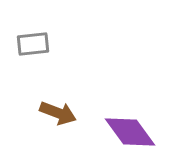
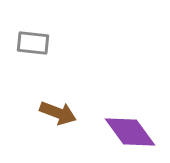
gray rectangle: moved 1 px up; rotated 12 degrees clockwise
